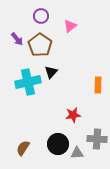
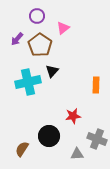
purple circle: moved 4 px left
pink triangle: moved 7 px left, 2 px down
purple arrow: rotated 80 degrees clockwise
black triangle: moved 1 px right, 1 px up
orange rectangle: moved 2 px left
red star: moved 1 px down
gray cross: rotated 18 degrees clockwise
black circle: moved 9 px left, 8 px up
brown semicircle: moved 1 px left, 1 px down
gray triangle: moved 1 px down
